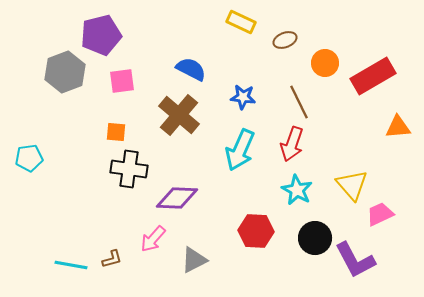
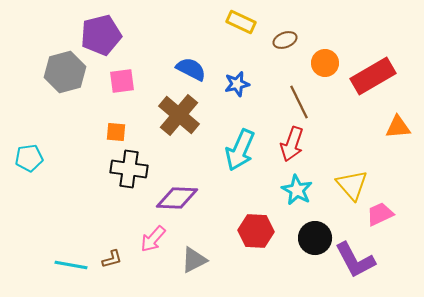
gray hexagon: rotated 6 degrees clockwise
blue star: moved 6 px left, 13 px up; rotated 20 degrees counterclockwise
